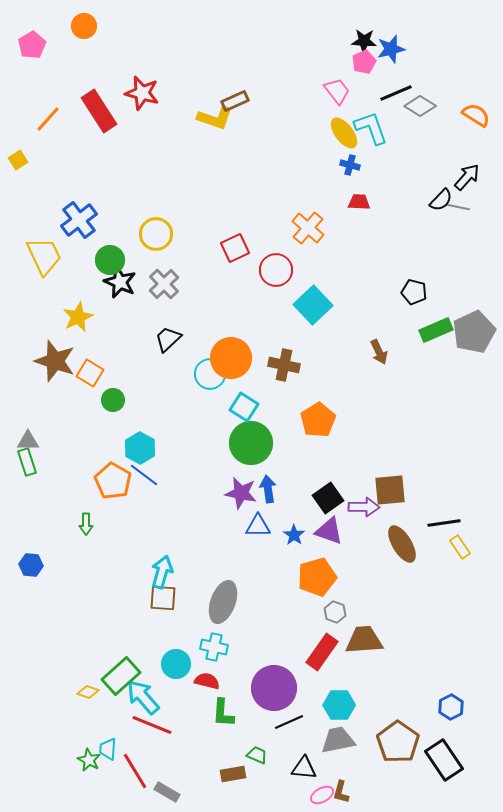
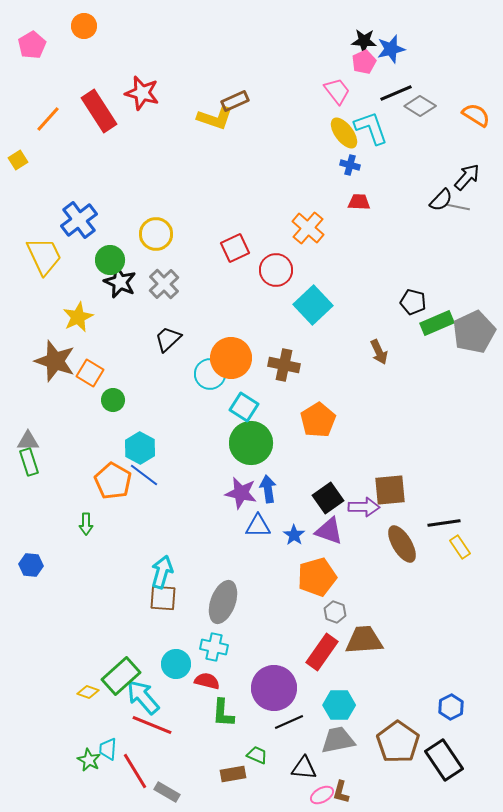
black pentagon at (414, 292): moved 1 px left, 10 px down
green rectangle at (436, 330): moved 1 px right, 7 px up
green rectangle at (27, 462): moved 2 px right
